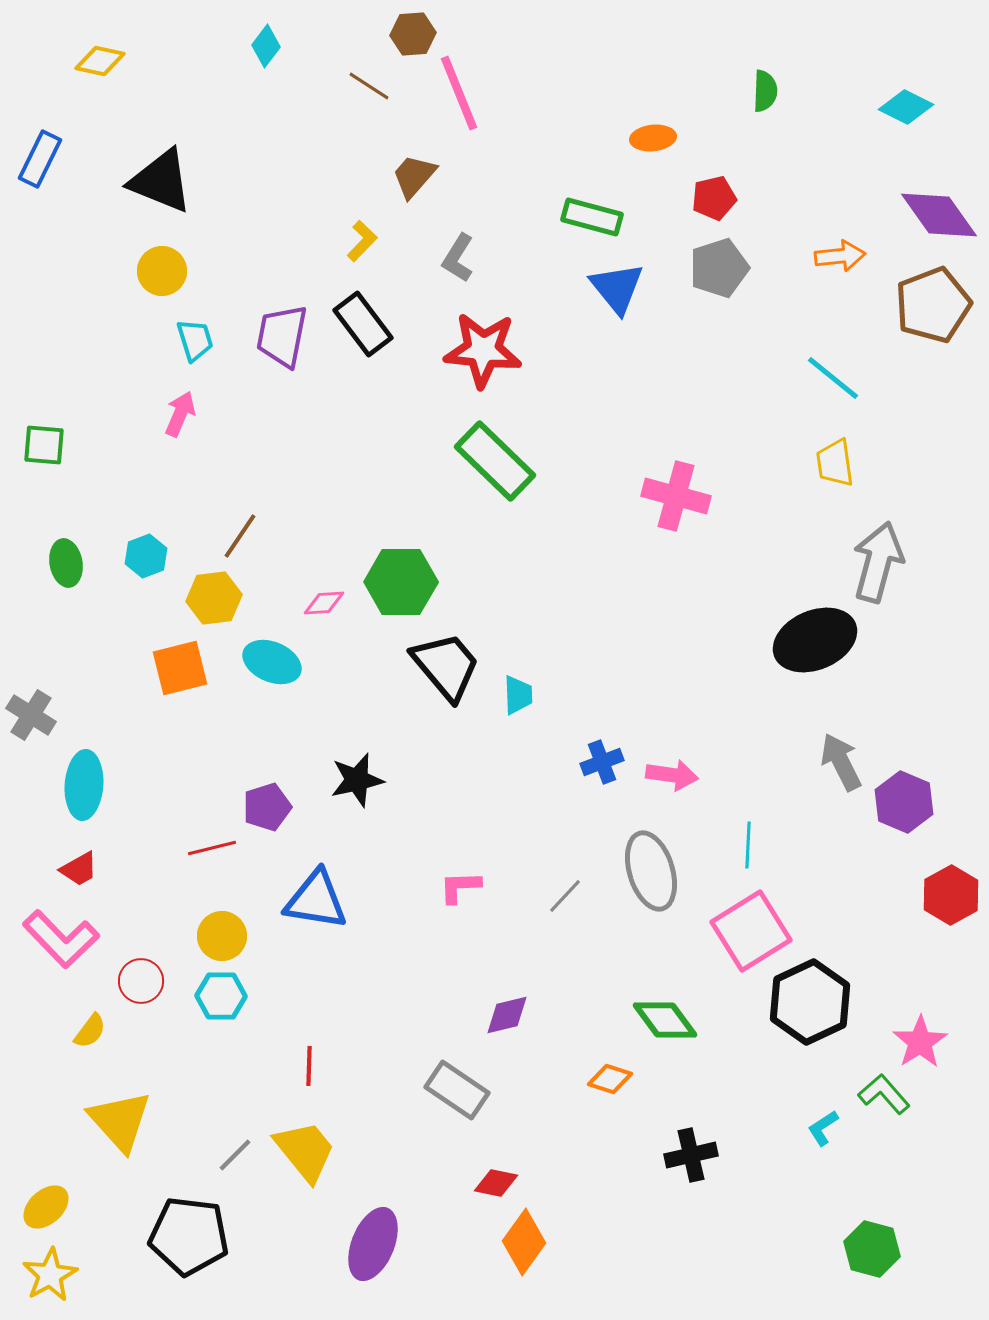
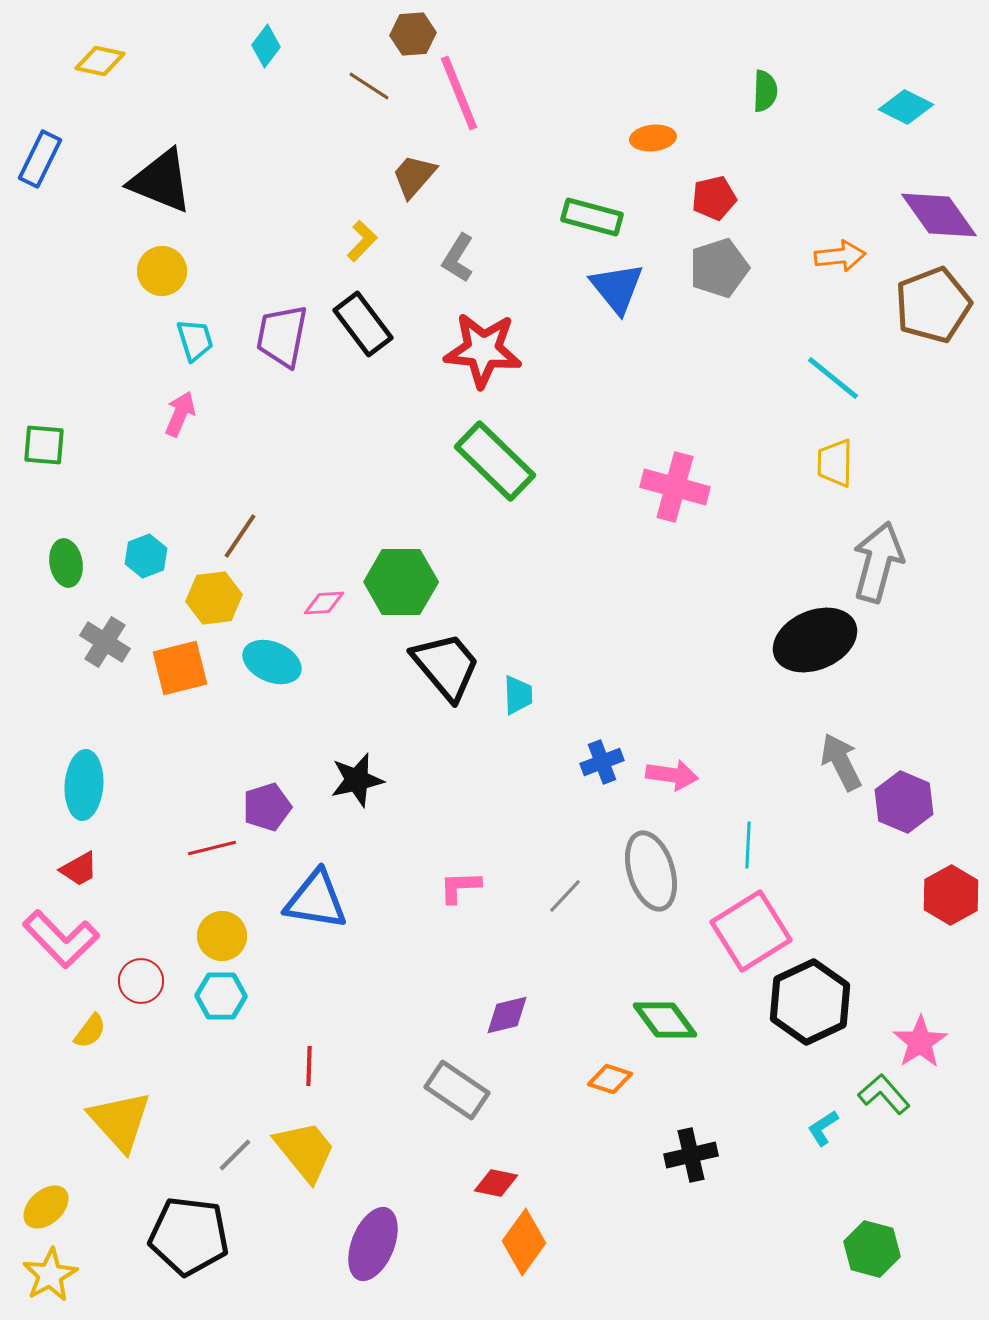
yellow trapezoid at (835, 463): rotated 9 degrees clockwise
pink cross at (676, 496): moved 1 px left, 9 px up
gray cross at (31, 715): moved 74 px right, 73 px up
